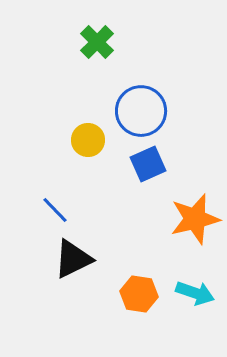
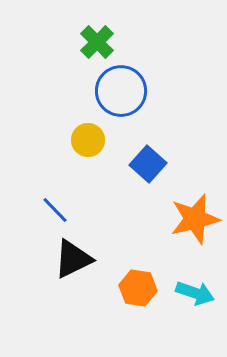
blue circle: moved 20 px left, 20 px up
blue square: rotated 24 degrees counterclockwise
orange hexagon: moved 1 px left, 6 px up
